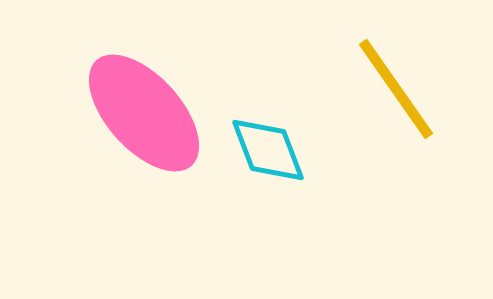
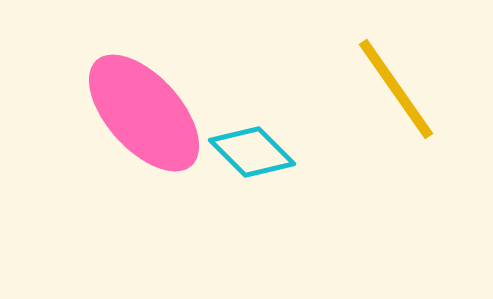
cyan diamond: moved 16 px left, 2 px down; rotated 24 degrees counterclockwise
